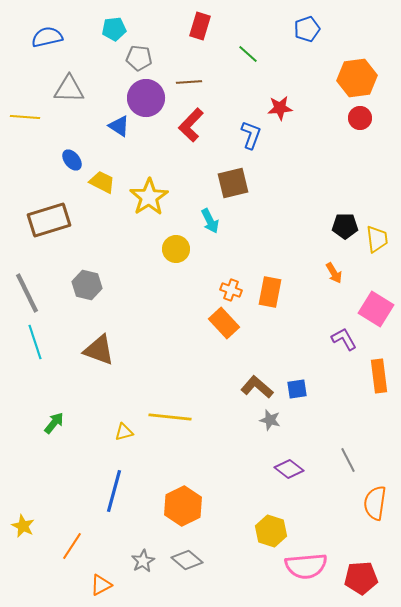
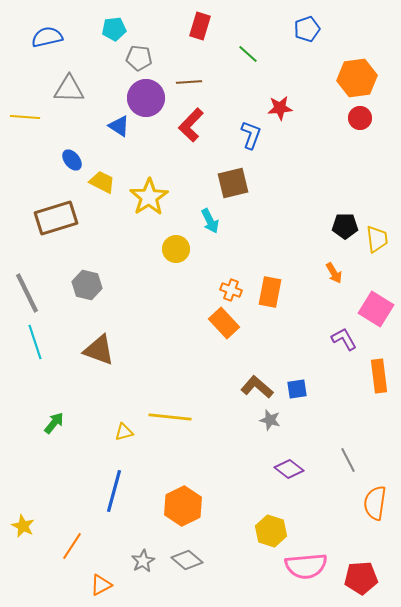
brown rectangle at (49, 220): moved 7 px right, 2 px up
